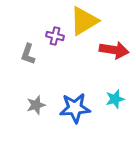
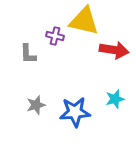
yellow triangle: rotated 44 degrees clockwise
gray L-shape: rotated 20 degrees counterclockwise
blue star: moved 4 px down
